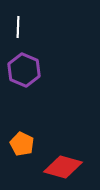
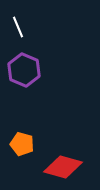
white line: rotated 25 degrees counterclockwise
orange pentagon: rotated 10 degrees counterclockwise
